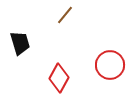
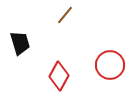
red diamond: moved 2 px up
